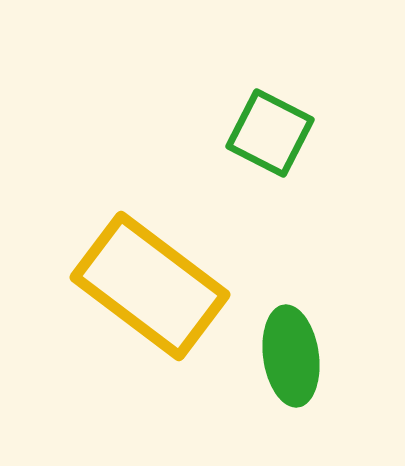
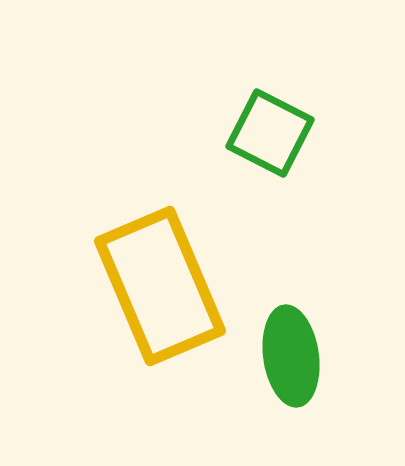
yellow rectangle: moved 10 px right; rotated 30 degrees clockwise
